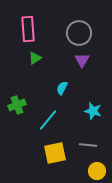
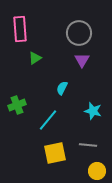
pink rectangle: moved 8 px left
